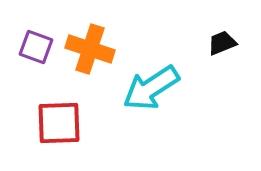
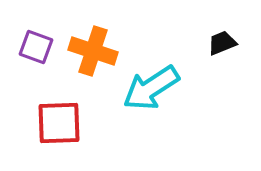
orange cross: moved 3 px right, 2 px down
